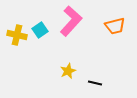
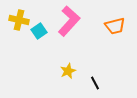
pink L-shape: moved 2 px left
cyan square: moved 1 px left, 1 px down
yellow cross: moved 2 px right, 15 px up
black line: rotated 48 degrees clockwise
